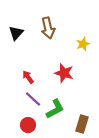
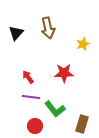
red star: rotated 18 degrees counterclockwise
purple line: moved 2 px left, 2 px up; rotated 36 degrees counterclockwise
green L-shape: rotated 80 degrees clockwise
red circle: moved 7 px right, 1 px down
